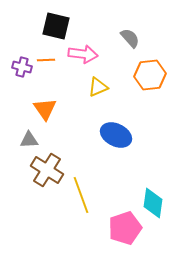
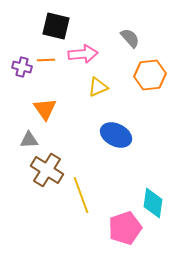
pink arrow: rotated 12 degrees counterclockwise
